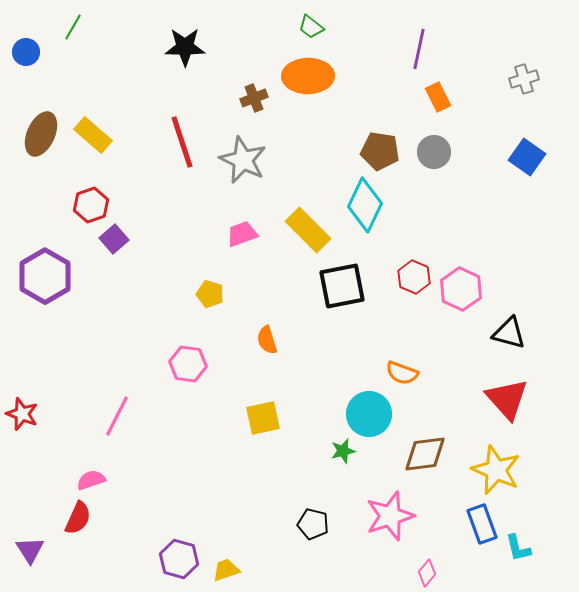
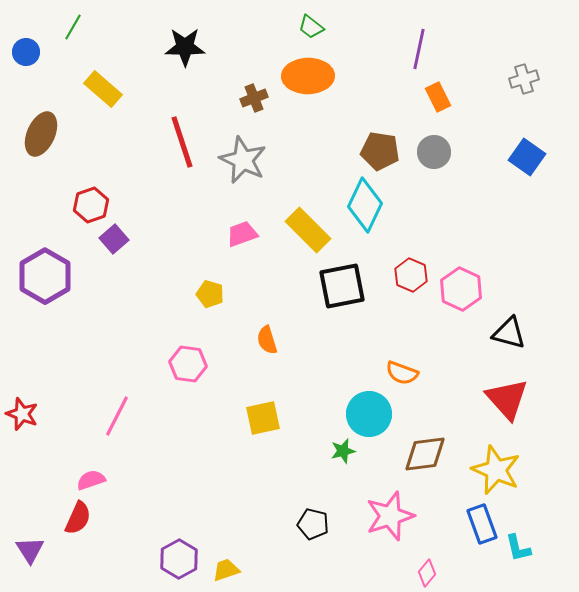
yellow rectangle at (93, 135): moved 10 px right, 46 px up
red hexagon at (414, 277): moved 3 px left, 2 px up
purple hexagon at (179, 559): rotated 15 degrees clockwise
